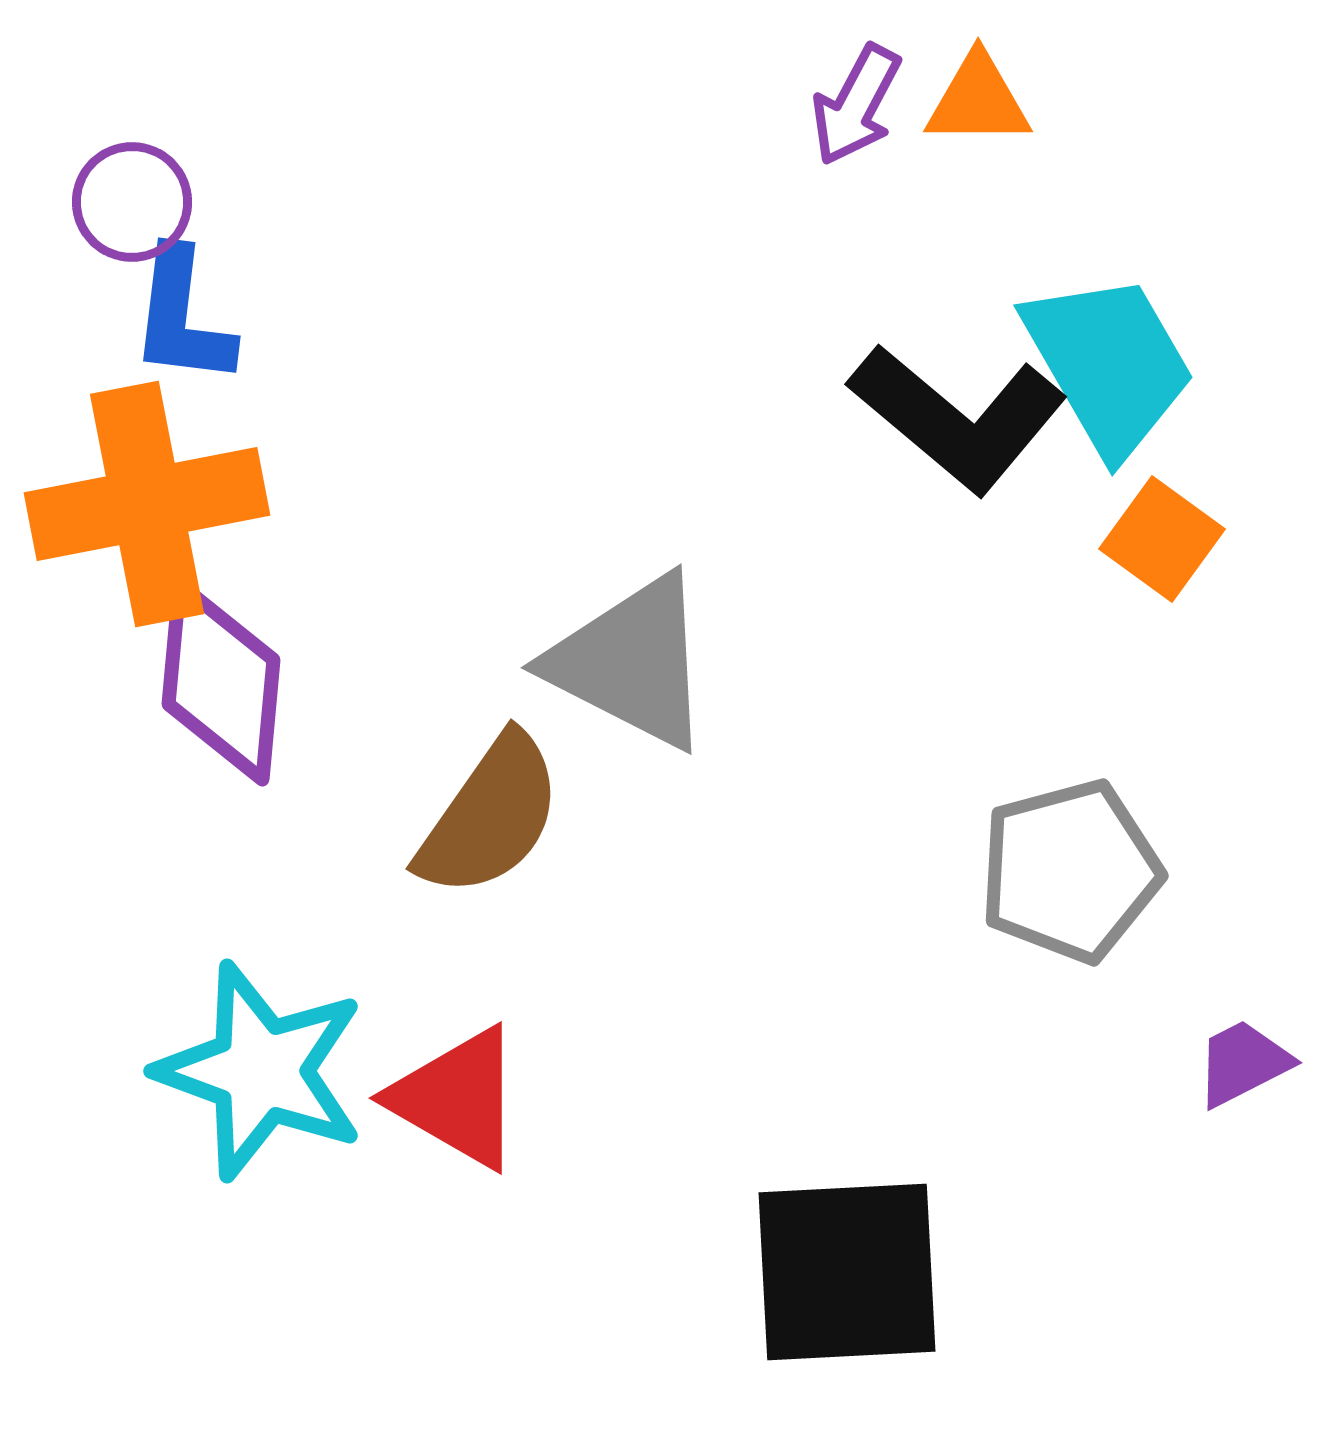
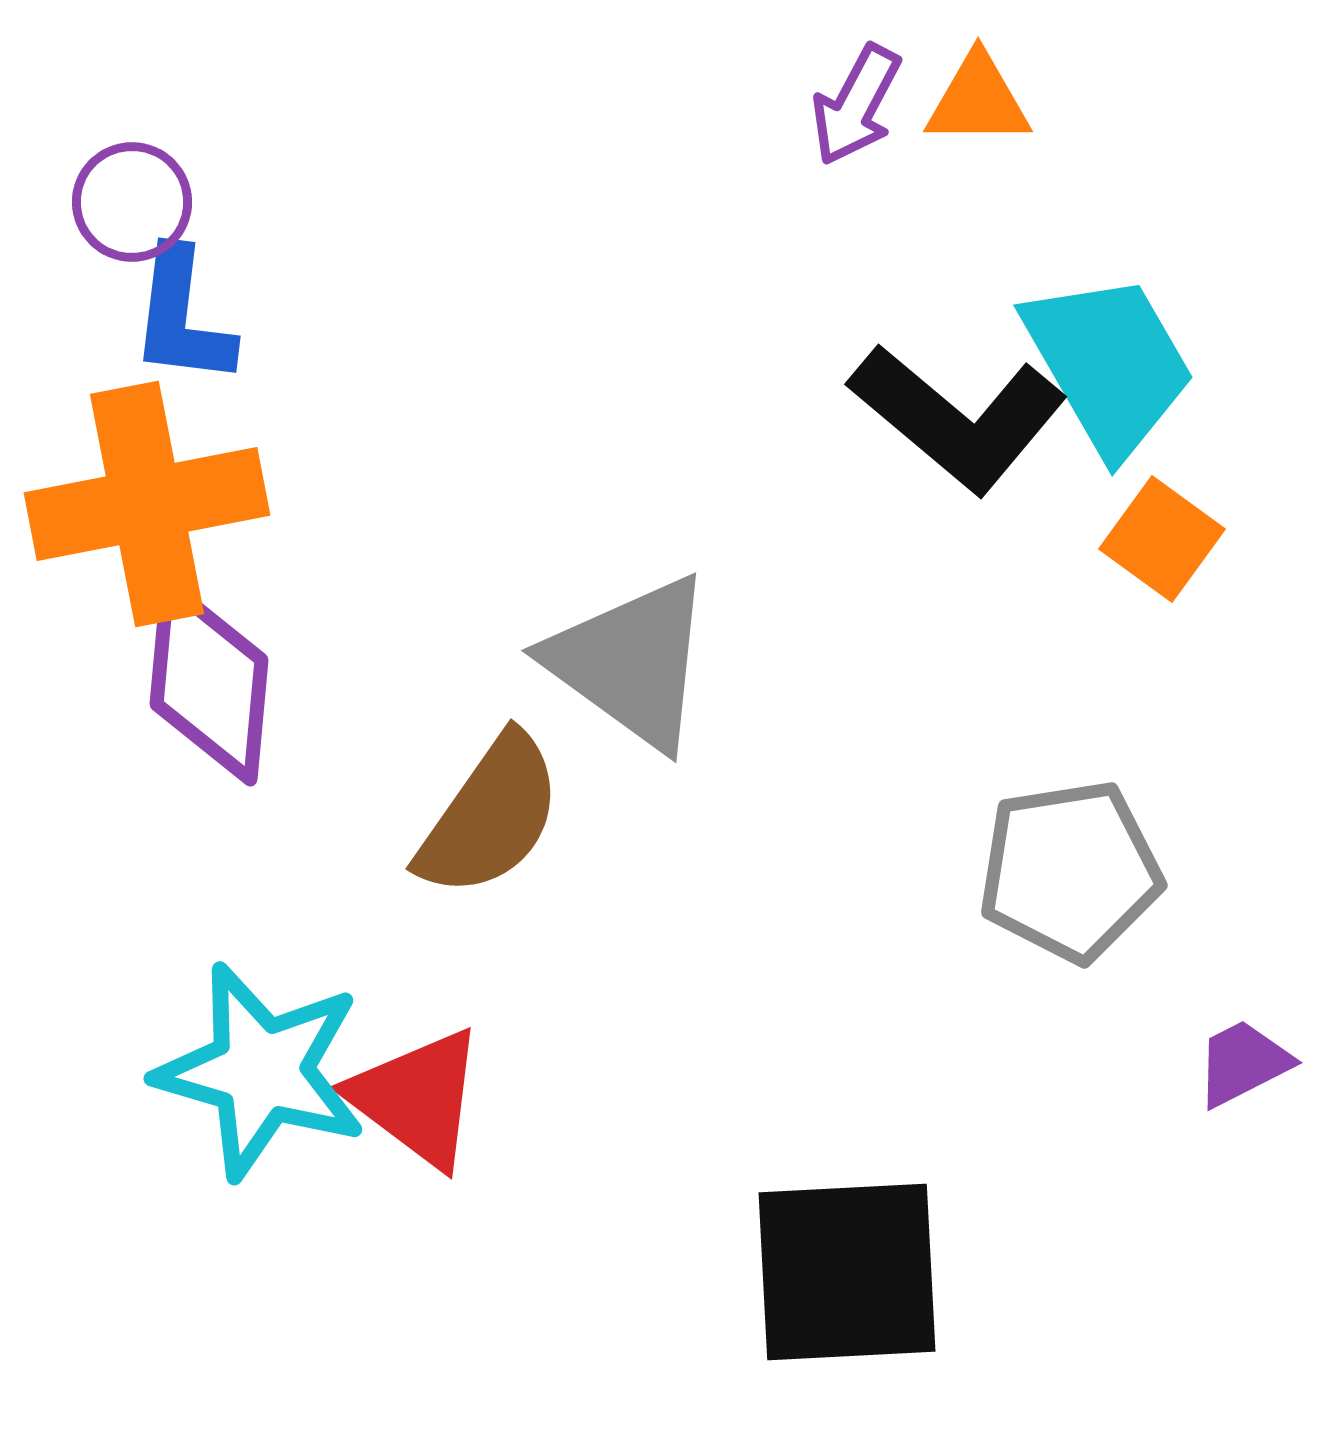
gray triangle: rotated 9 degrees clockwise
purple diamond: moved 12 px left
gray pentagon: rotated 6 degrees clockwise
cyan star: rotated 4 degrees counterclockwise
red triangle: moved 40 px left; rotated 7 degrees clockwise
